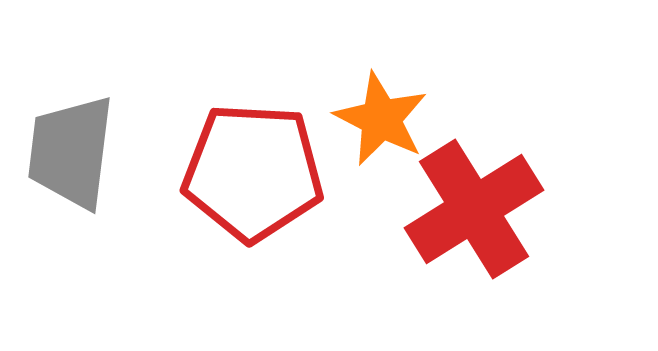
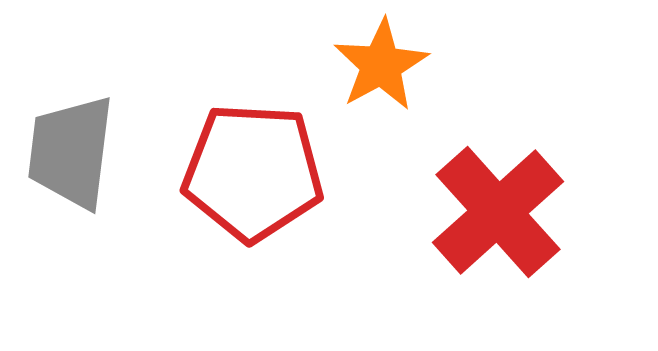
orange star: moved 54 px up; rotated 16 degrees clockwise
red cross: moved 24 px right, 3 px down; rotated 10 degrees counterclockwise
